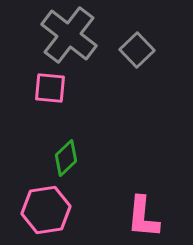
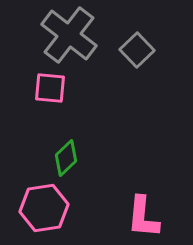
pink hexagon: moved 2 px left, 2 px up
